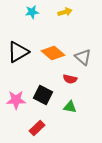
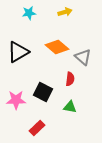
cyan star: moved 3 px left, 1 px down
orange diamond: moved 4 px right, 6 px up
red semicircle: rotated 96 degrees counterclockwise
black square: moved 3 px up
